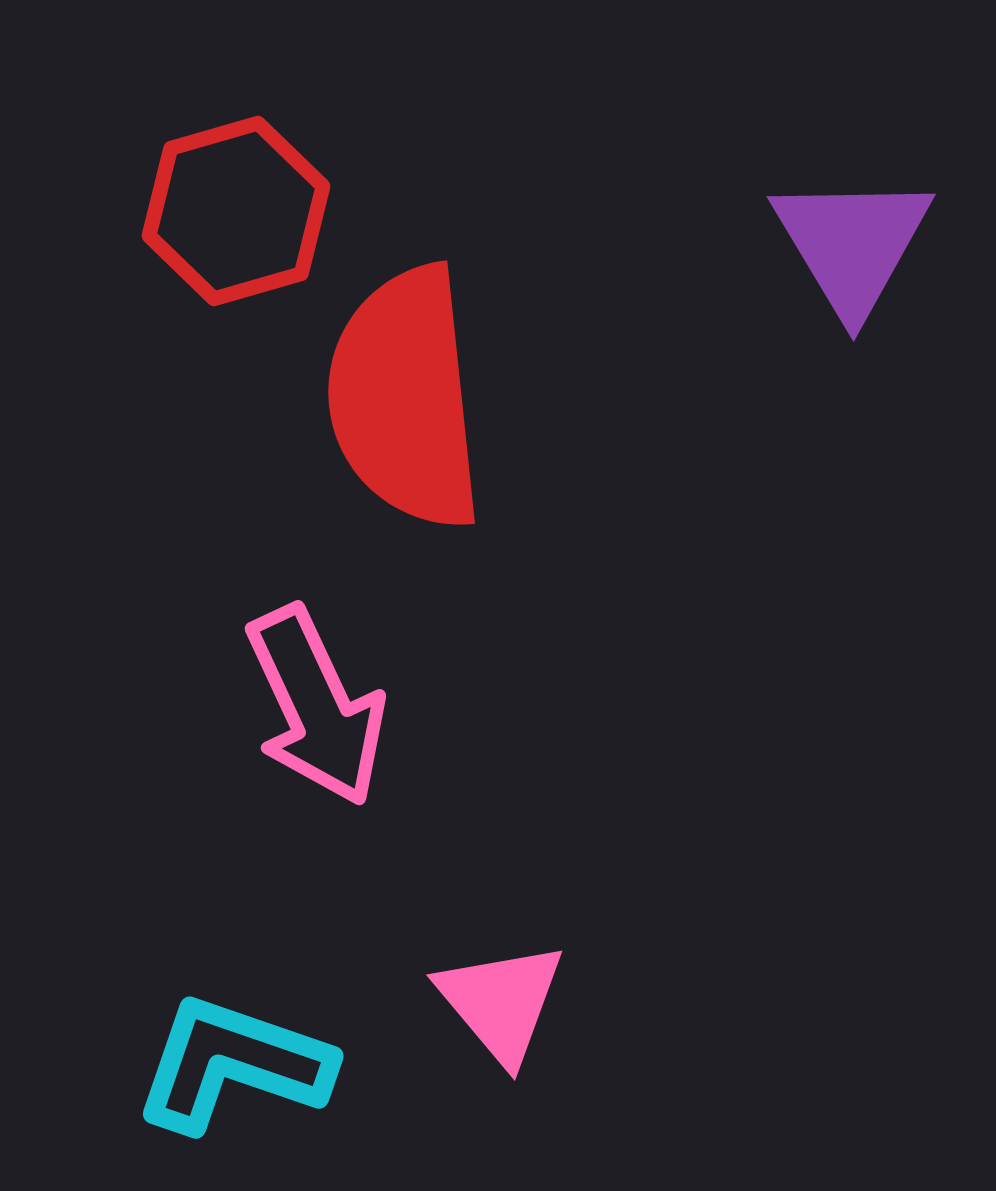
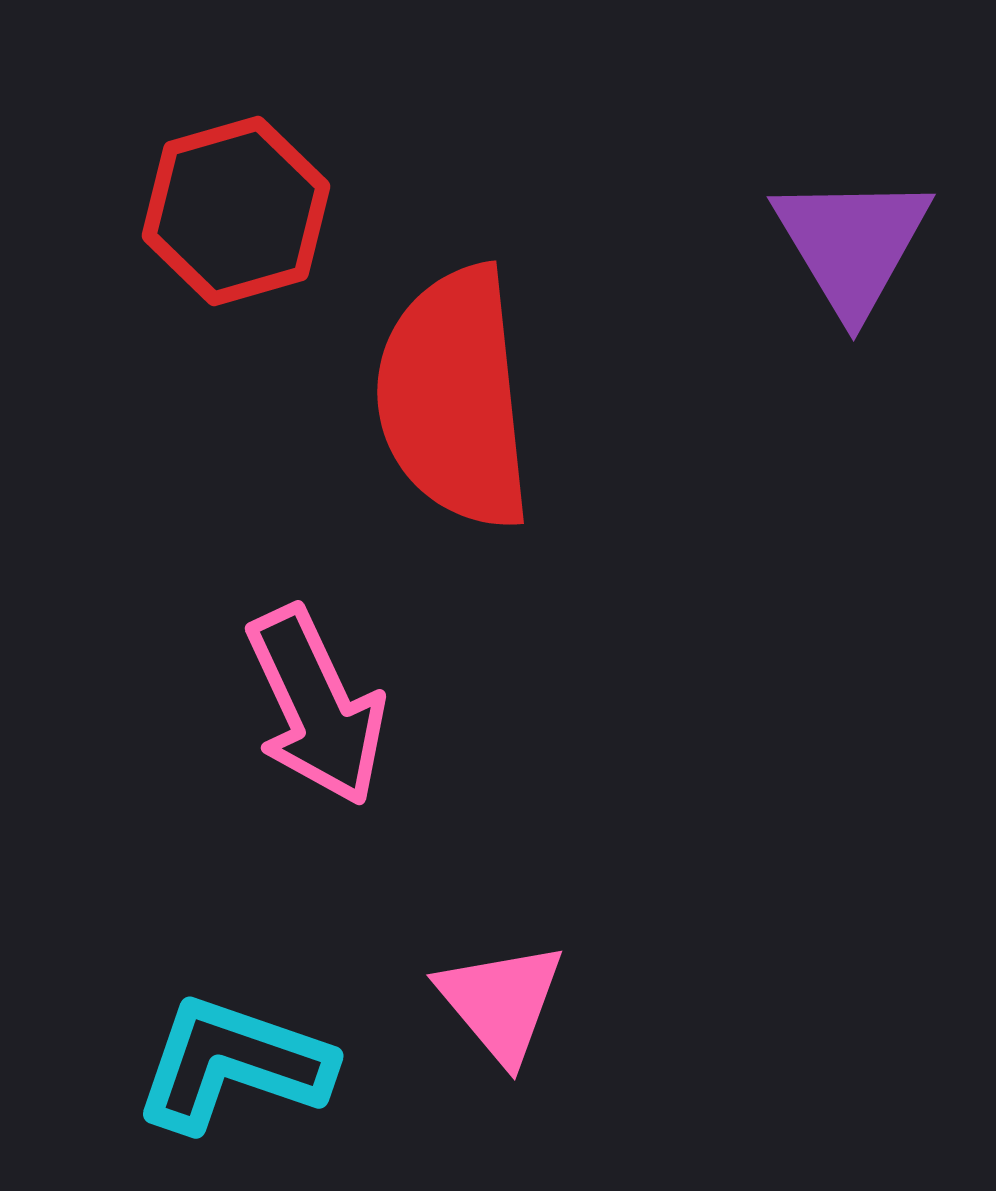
red semicircle: moved 49 px right
